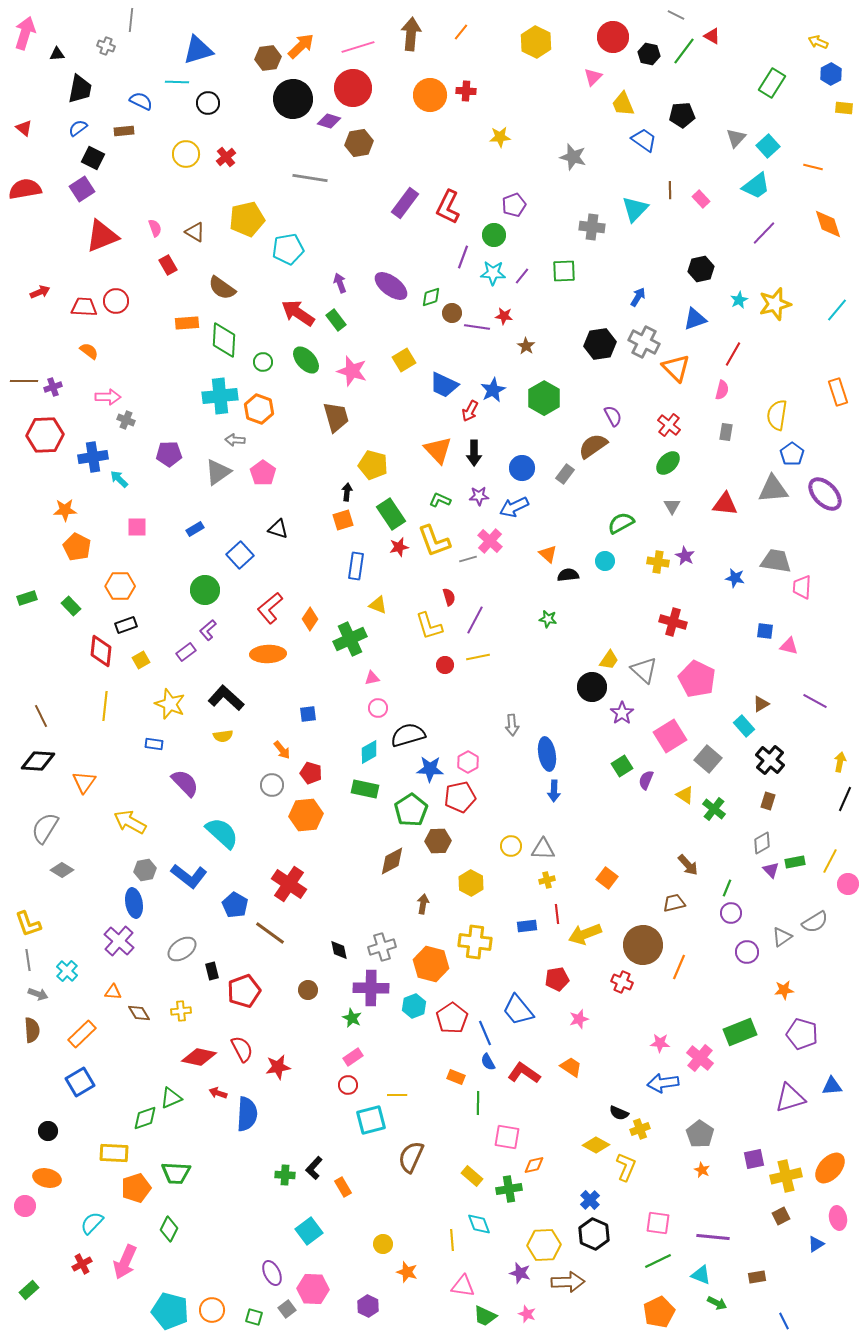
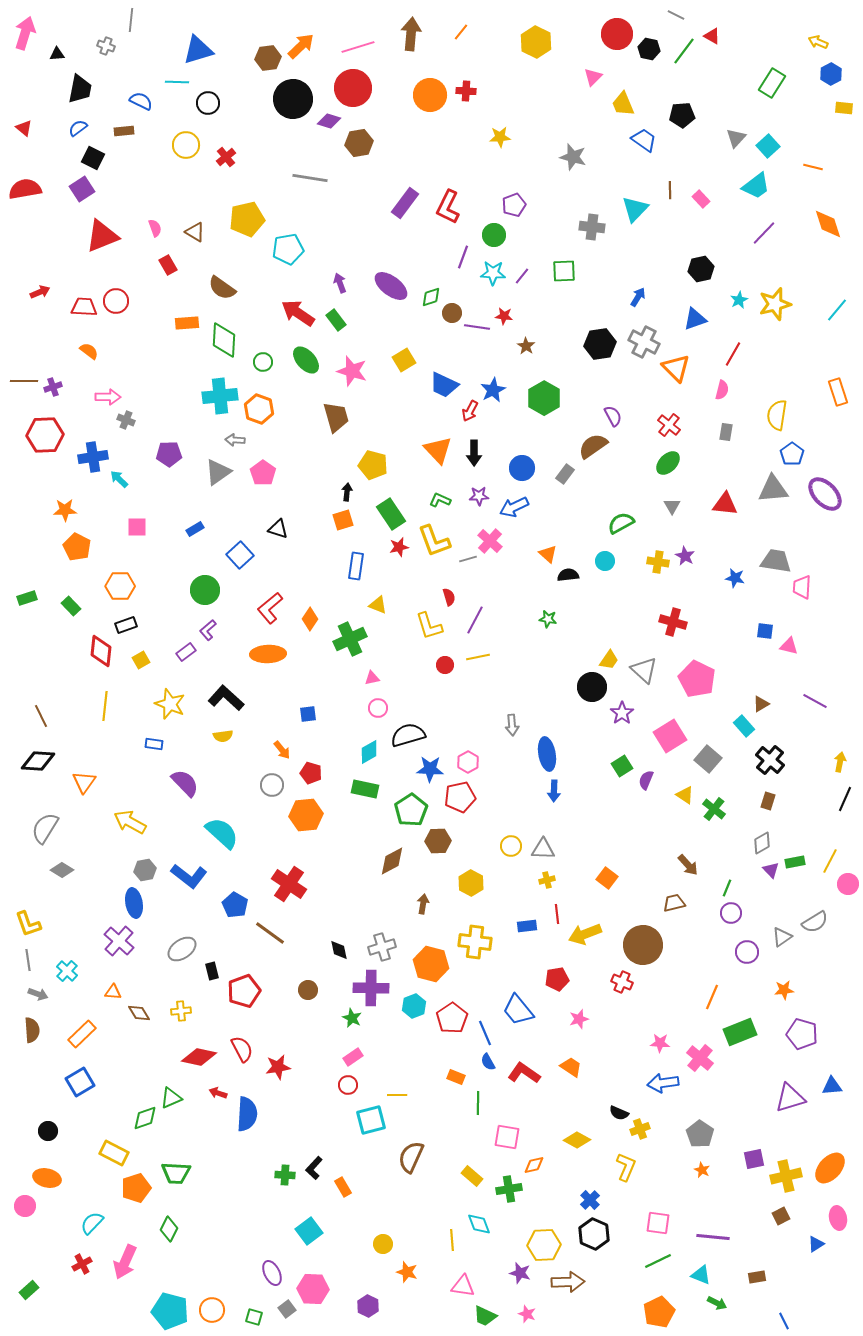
red circle at (613, 37): moved 4 px right, 3 px up
black hexagon at (649, 54): moved 5 px up
yellow circle at (186, 154): moved 9 px up
orange line at (679, 967): moved 33 px right, 30 px down
yellow diamond at (596, 1145): moved 19 px left, 5 px up
yellow rectangle at (114, 1153): rotated 24 degrees clockwise
